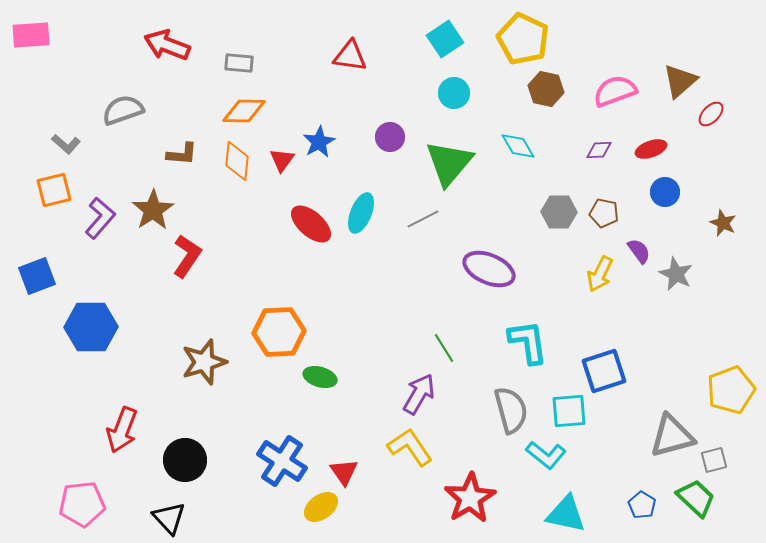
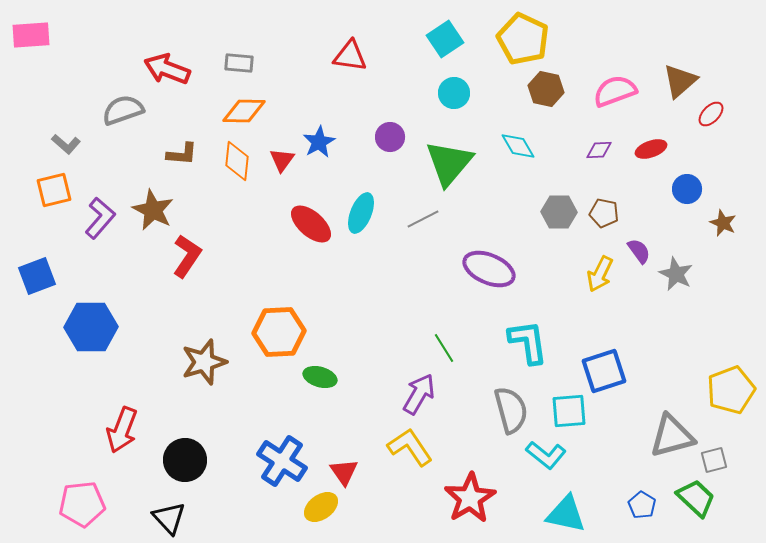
red arrow at (167, 45): moved 24 px down
blue circle at (665, 192): moved 22 px right, 3 px up
brown star at (153, 210): rotated 12 degrees counterclockwise
